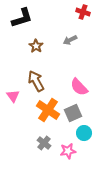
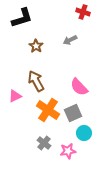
pink triangle: moved 2 px right; rotated 40 degrees clockwise
